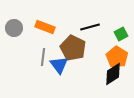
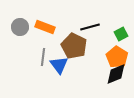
gray circle: moved 6 px right, 1 px up
brown pentagon: moved 1 px right, 2 px up
black diamond: moved 3 px right; rotated 10 degrees clockwise
